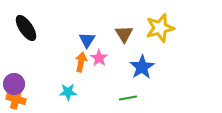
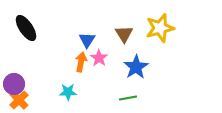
blue star: moved 6 px left
orange cross: moved 3 px right, 1 px down; rotated 30 degrees clockwise
